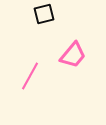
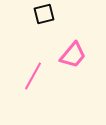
pink line: moved 3 px right
